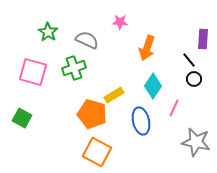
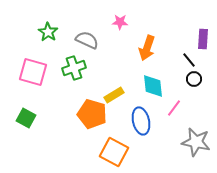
cyan diamond: rotated 40 degrees counterclockwise
pink line: rotated 12 degrees clockwise
green square: moved 4 px right
orange square: moved 17 px right
